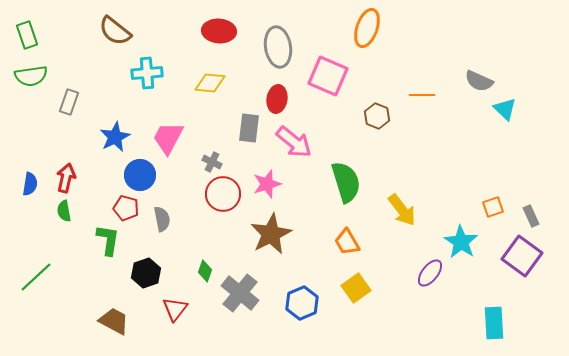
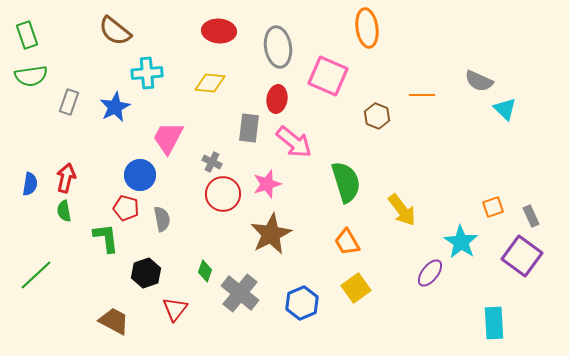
orange ellipse at (367, 28): rotated 27 degrees counterclockwise
blue star at (115, 137): moved 30 px up
green L-shape at (108, 240): moved 2 px left, 2 px up; rotated 16 degrees counterclockwise
green line at (36, 277): moved 2 px up
